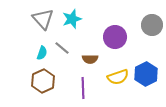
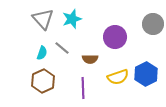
gray circle: moved 1 px right, 1 px up
